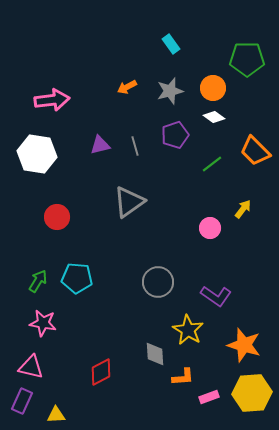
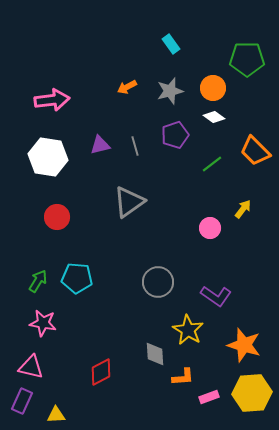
white hexagon: moved 11 px right, 3 px down
